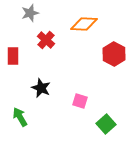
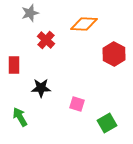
red rectangle: moved 1 px right, 9 px down
black star: rotated 24 degrees counterclockwise
pink square: moved 3 px left, 3 px down
green square: moved 1 px right, 1 px up; rotated 12 degrees clockwise
